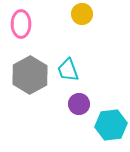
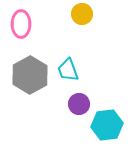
cyan hexagon: moved 4 px left
